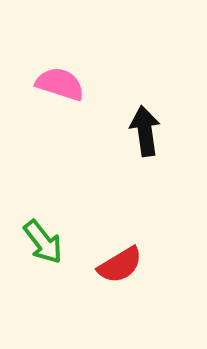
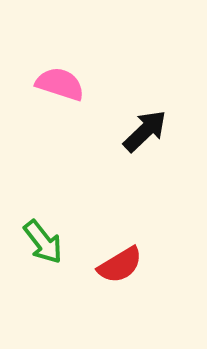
black arrow: rotated 54 degrees clockwise
